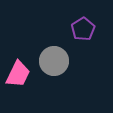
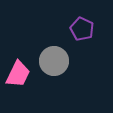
purple pentagon: moved 1 px left; rotated 15 degrees counterclockwise
